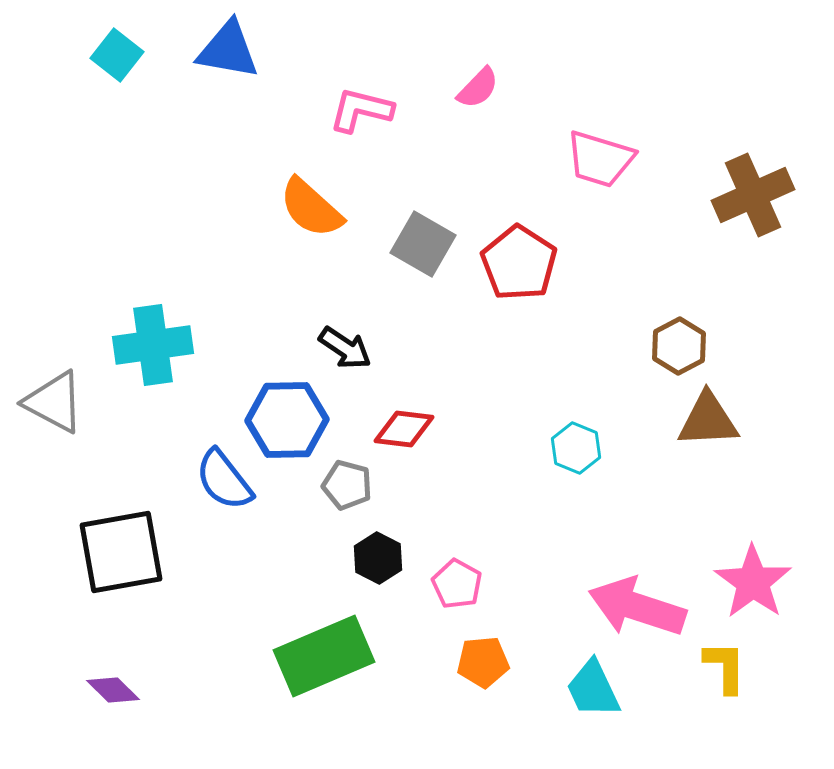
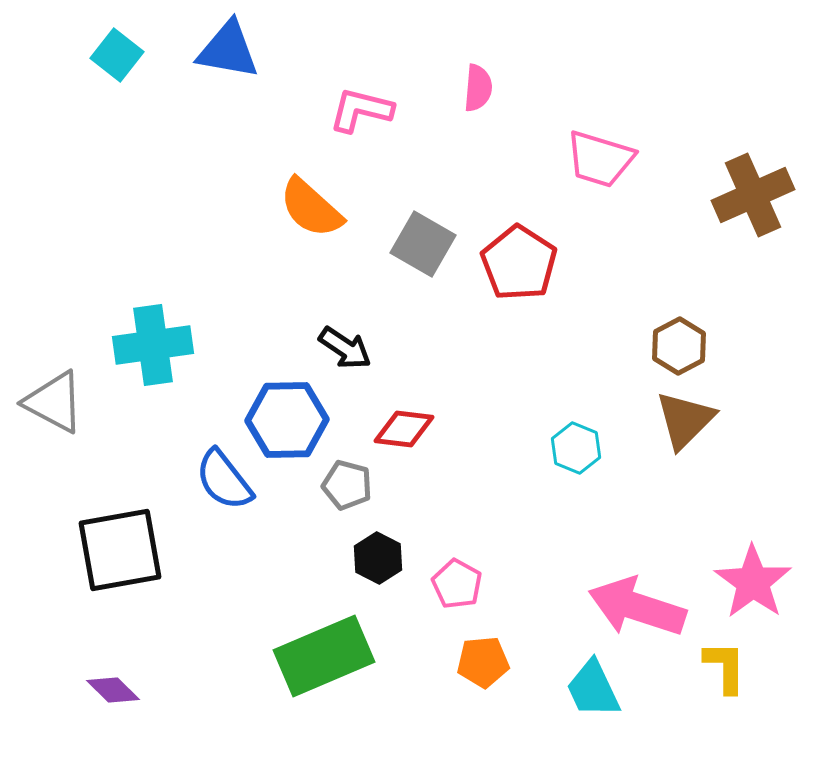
pink semicircle: rotated 39 degrees counterclockwise
brown triangle: moved 23 px left; rotated 42 degrees counterclockwise
black square: moved 1 px left, 2 px up
